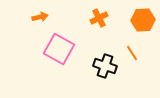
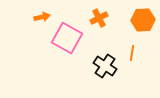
orange arrow: moved 2 px right
pink square: moved 8 px right, 11 px up
orange line: rotated 42 degrees clockwise
black cross: rotated 15 degrees clockwise
